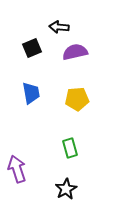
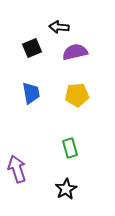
yellow pentagon: moved 4 px up
